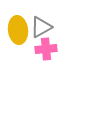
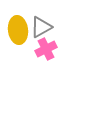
pink cross: rotated 20 degrees counterclockwise
